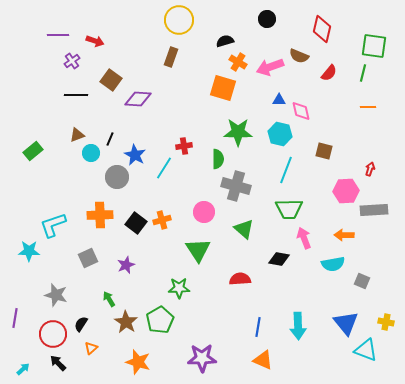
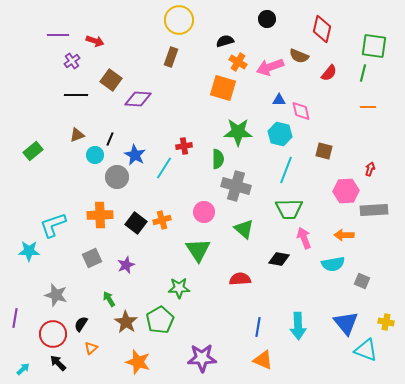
cyan circle at (91, 153): moved 4 px right, 2 px down
gray square at (88, 258): moved 4 px right
